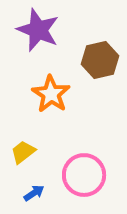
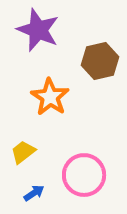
brown hexagon: moved 1 px down
orange star: moved 1 px left, 3 px down
